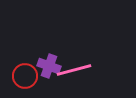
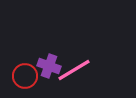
pink line: rotated 16 degrees counterclockwise
